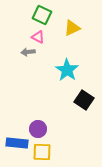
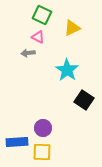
gray arrow: moved 1 px down
purple circle: moved 5 px right, 1 px up
blue rectangle: moved 1 px up; rotated 10 degrees counterclockwise
